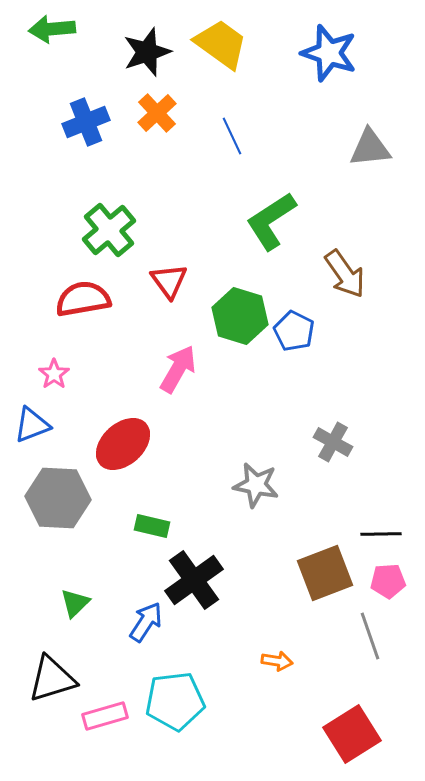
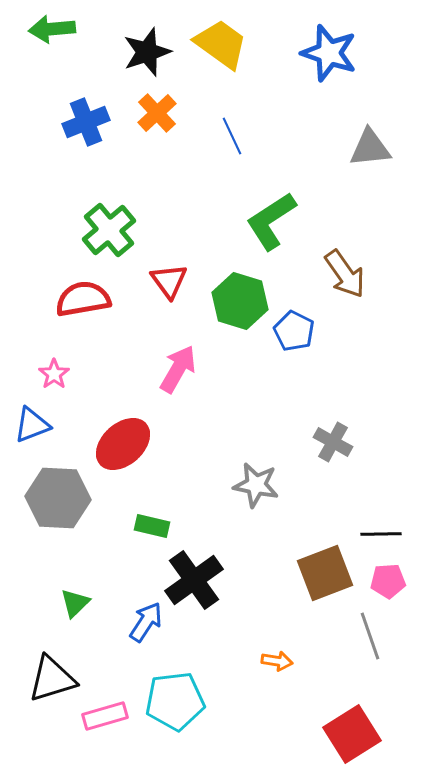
green hexagon: moved 15 px up
